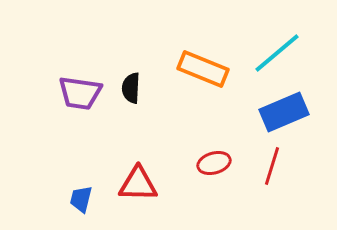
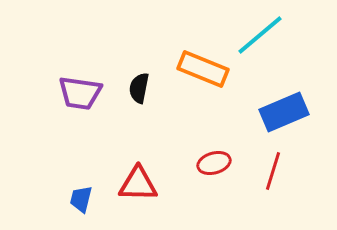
cyan line: moved 17 px left, 18 px up
black semicircle: moved 8 px right; rotated 8 degrees clockwise
red line: moved 1 px right, 5 px down
